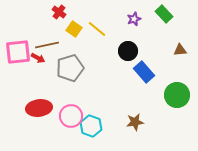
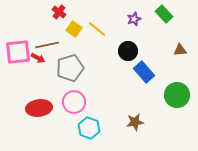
pink circle: moved 3 px right, 14 px up
cyan hexagon: moved 2 px left, 2 px down
